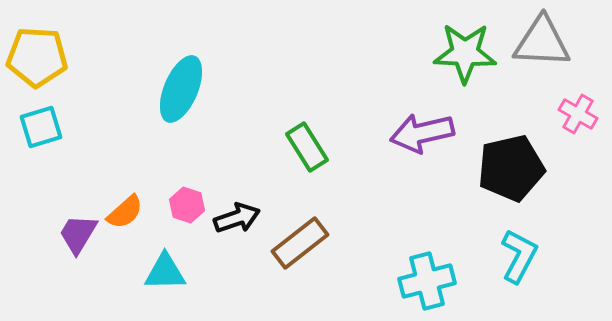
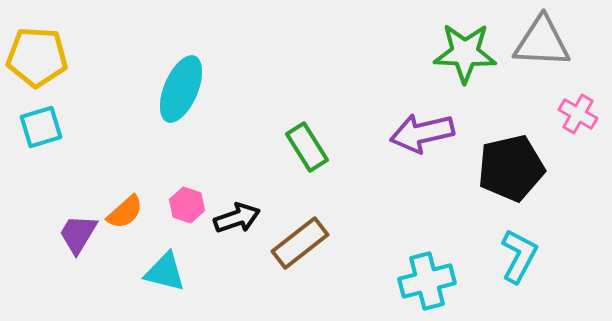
cyan triangle: rotated 15 degrees clockwise
